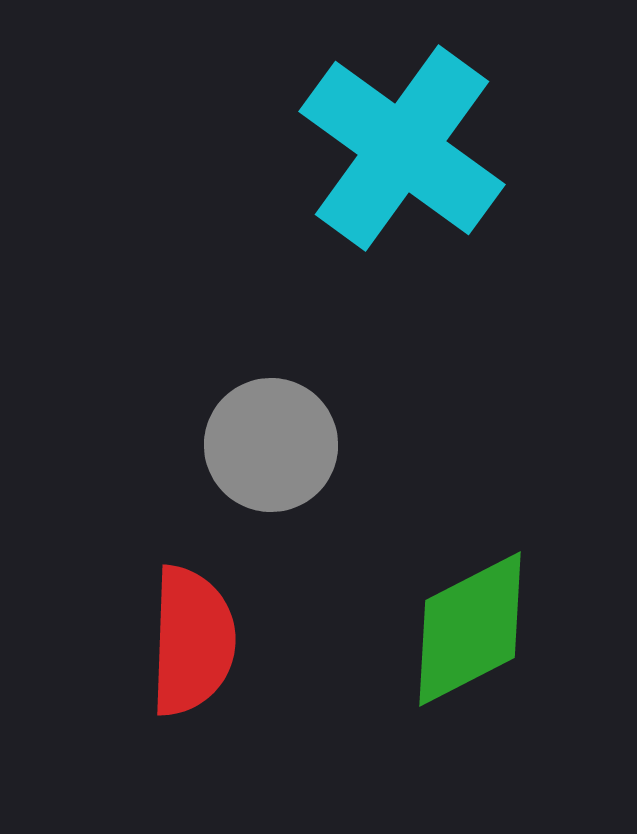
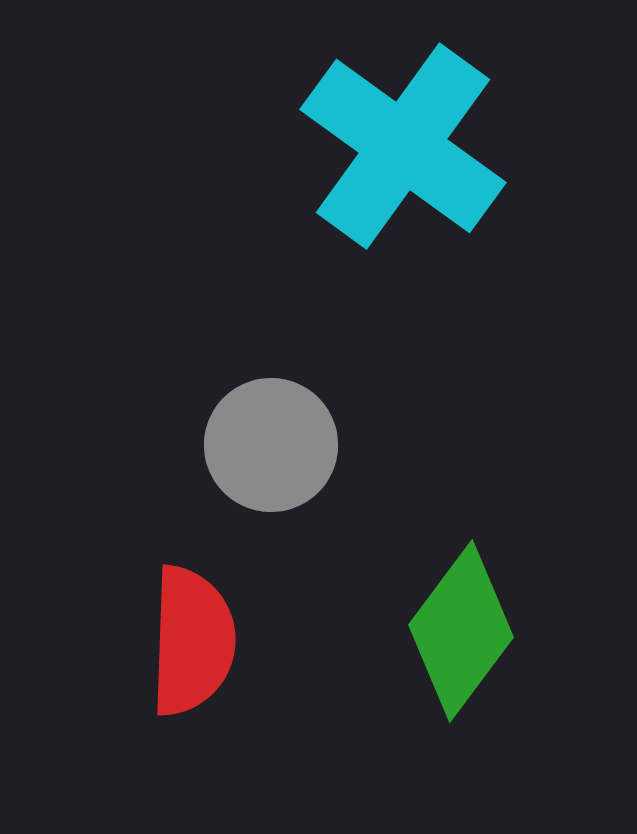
cyan cross: moved 1 px right, 2 px up
green diamond: moved 9 px left, 2 px down; rotated 26 degrees counterclockwise
